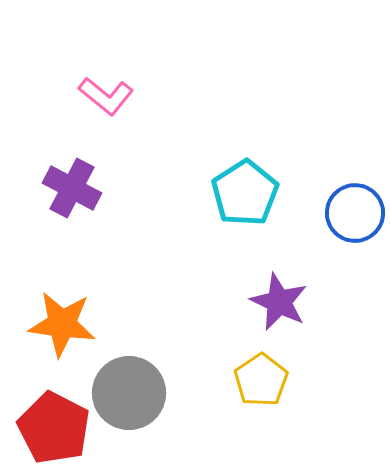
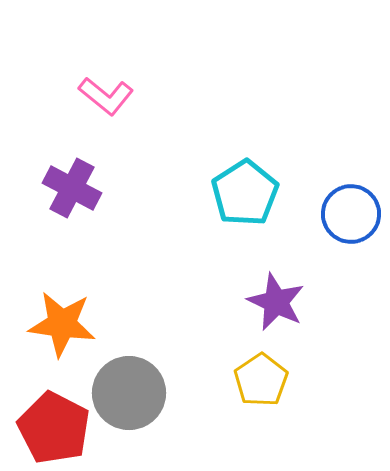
blue circle: moved 4 px left, 1 px down
purple star: moved 3 px left
